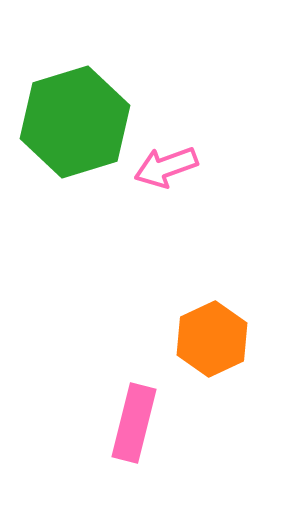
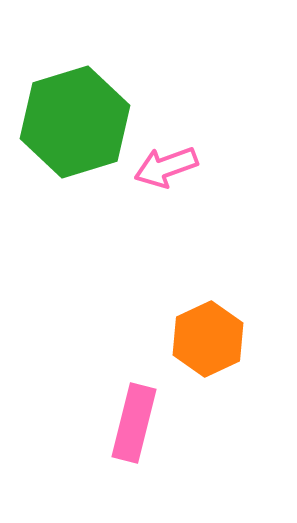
orange hexagon: moved 4 px left
